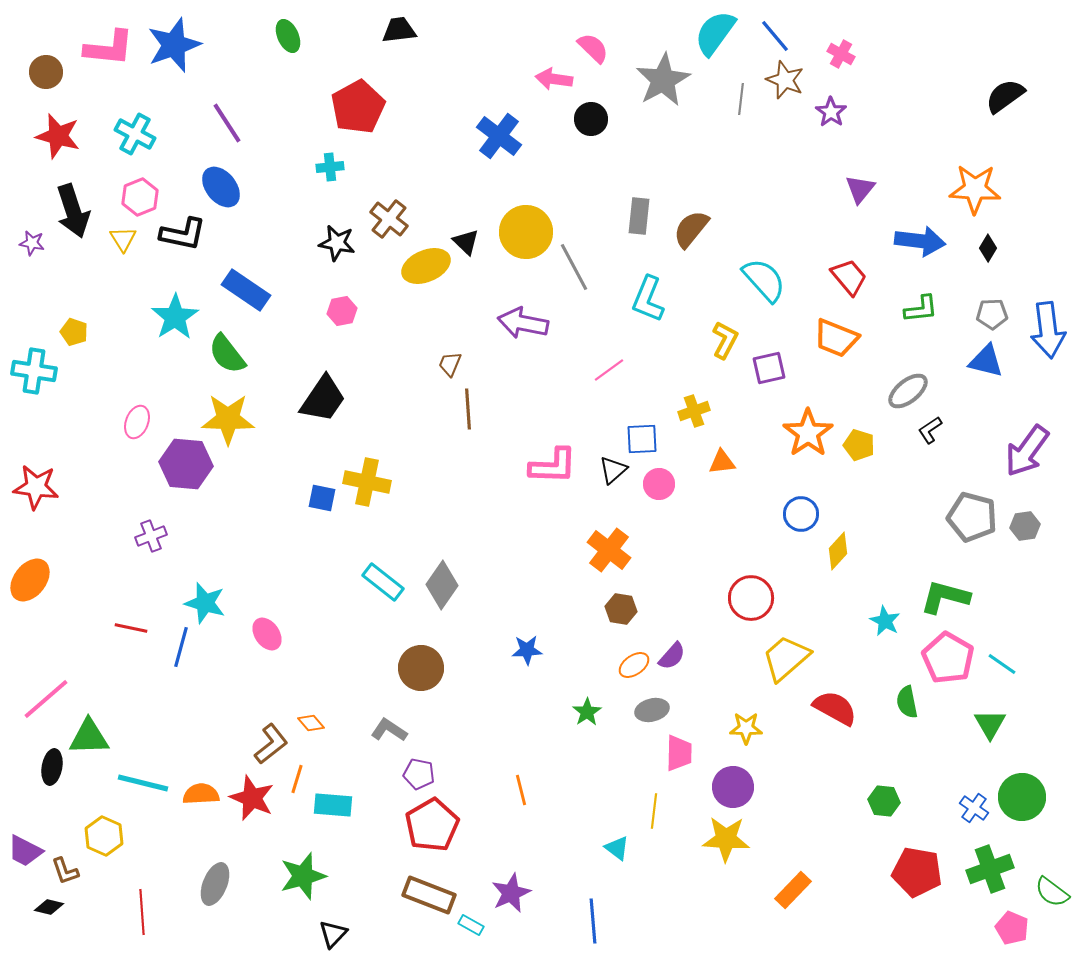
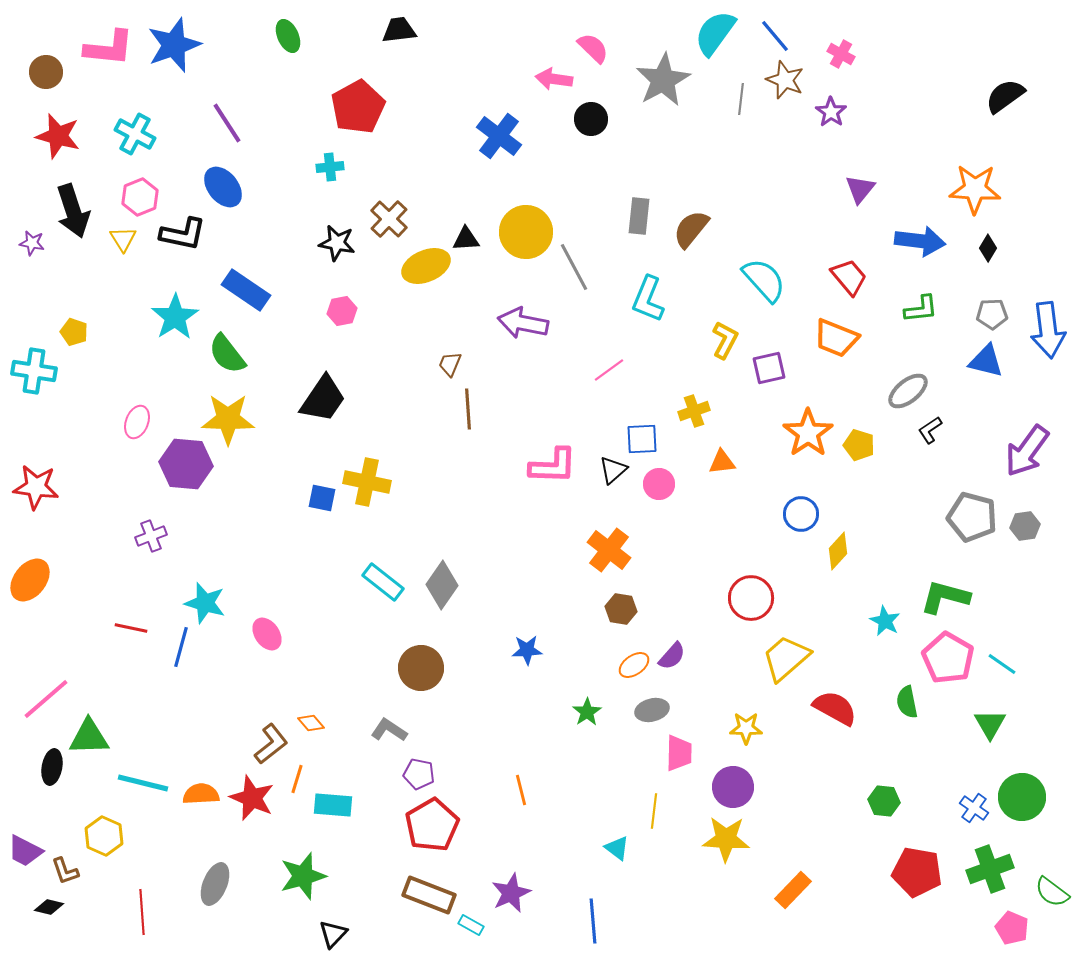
blue ellipse at (221, 187): moved 2 px right
brown cross at (389, 219): rotated 6 degrees clockwise
black triangle at (466, 242): moved 3 px up; rotated 48 degrees counterclockwise
